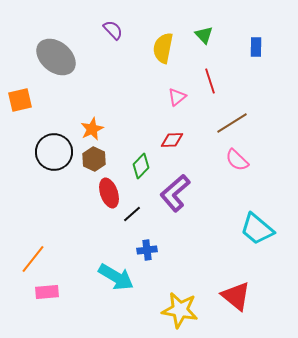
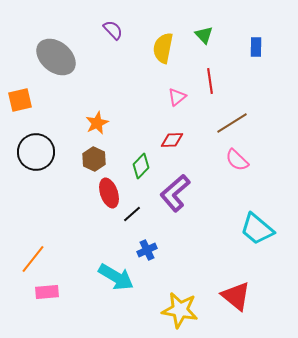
red line: rotated 10 degrees clockwise
orange star: moved 5 px right, 6 px up
black circle: moved 18 px left
blue cross: rotated 18 degrees counterclockwise
